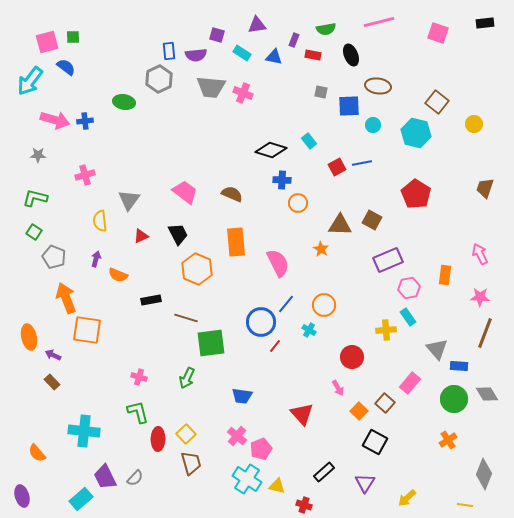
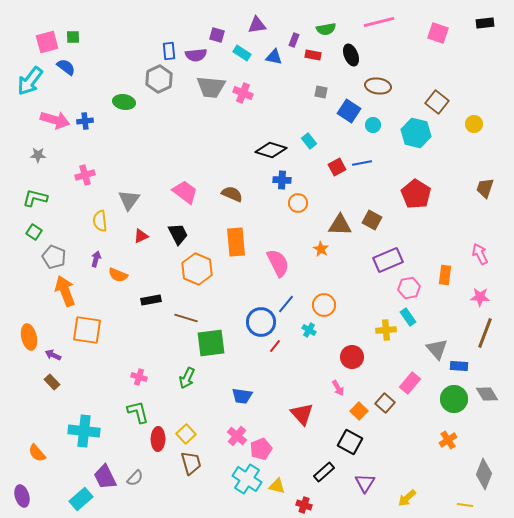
blue square at (349, 106): moved 5 px down; rotated 35 degrees clockwise
orange arrow at (66, 298): moved 1 px left, 7 px up
black square at (375, 442): moved 25 px left
